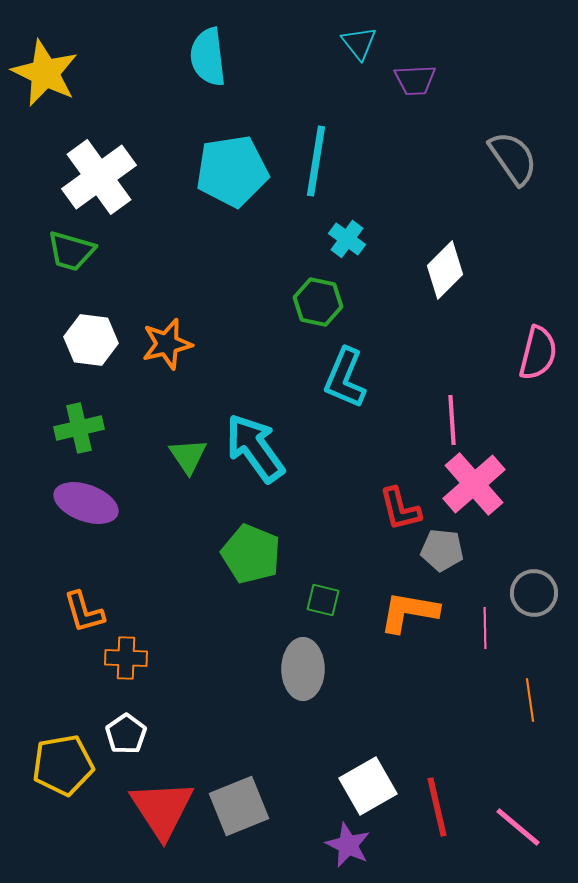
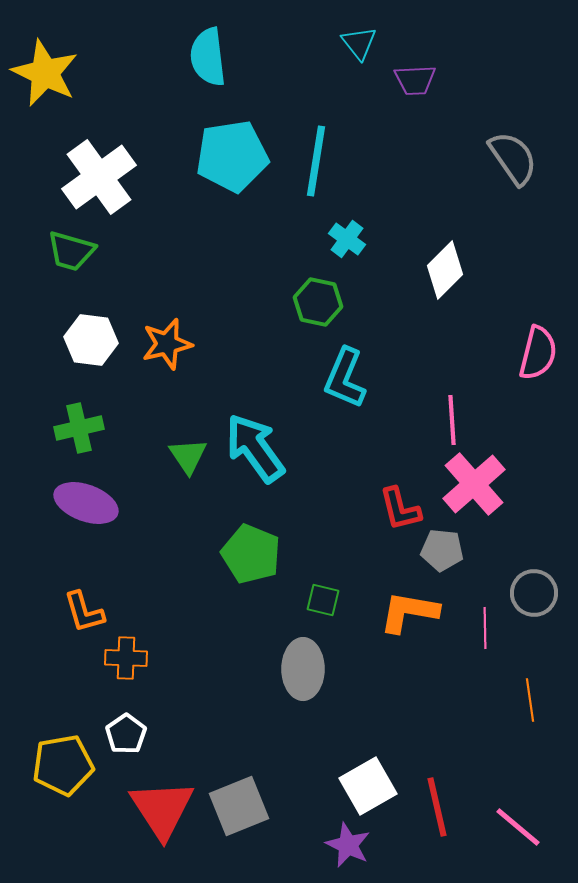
cyan pentagon at (232, 171): moved 15 px up
